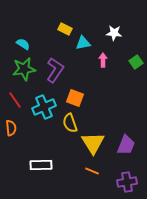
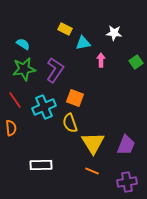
pink arrow: moved 2 px left
